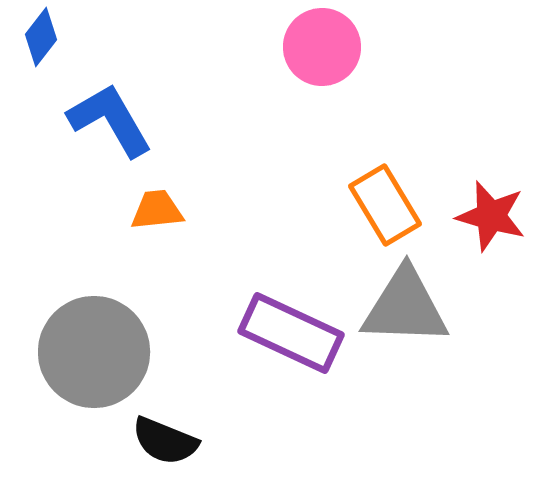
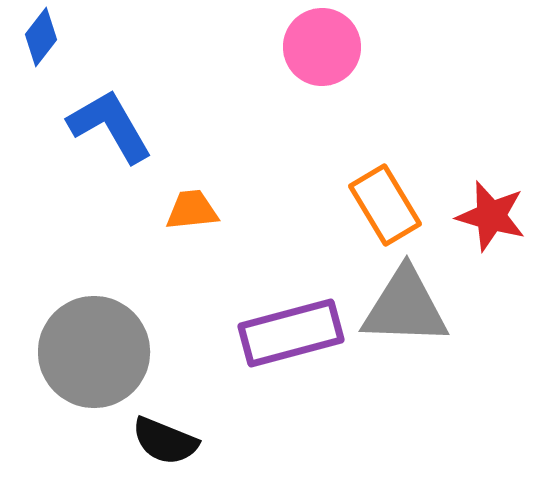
blue L-shape: moved 6 px down
orange trapezoid: moved 35 px right
purple rectangle: rotated 40 degrees counterclockwise
